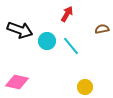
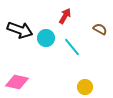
red arrow: moved 2 px left, 2 px down
brown semicircle: moved 2 px left; rotated 40 degrees clockwise
cyan circle: moved 1 px left, 3 px up
cyan line: moved 1 px right, 1 px down
